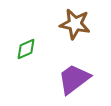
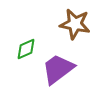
purple trapezoid: moved 16 px left, 10 px up
